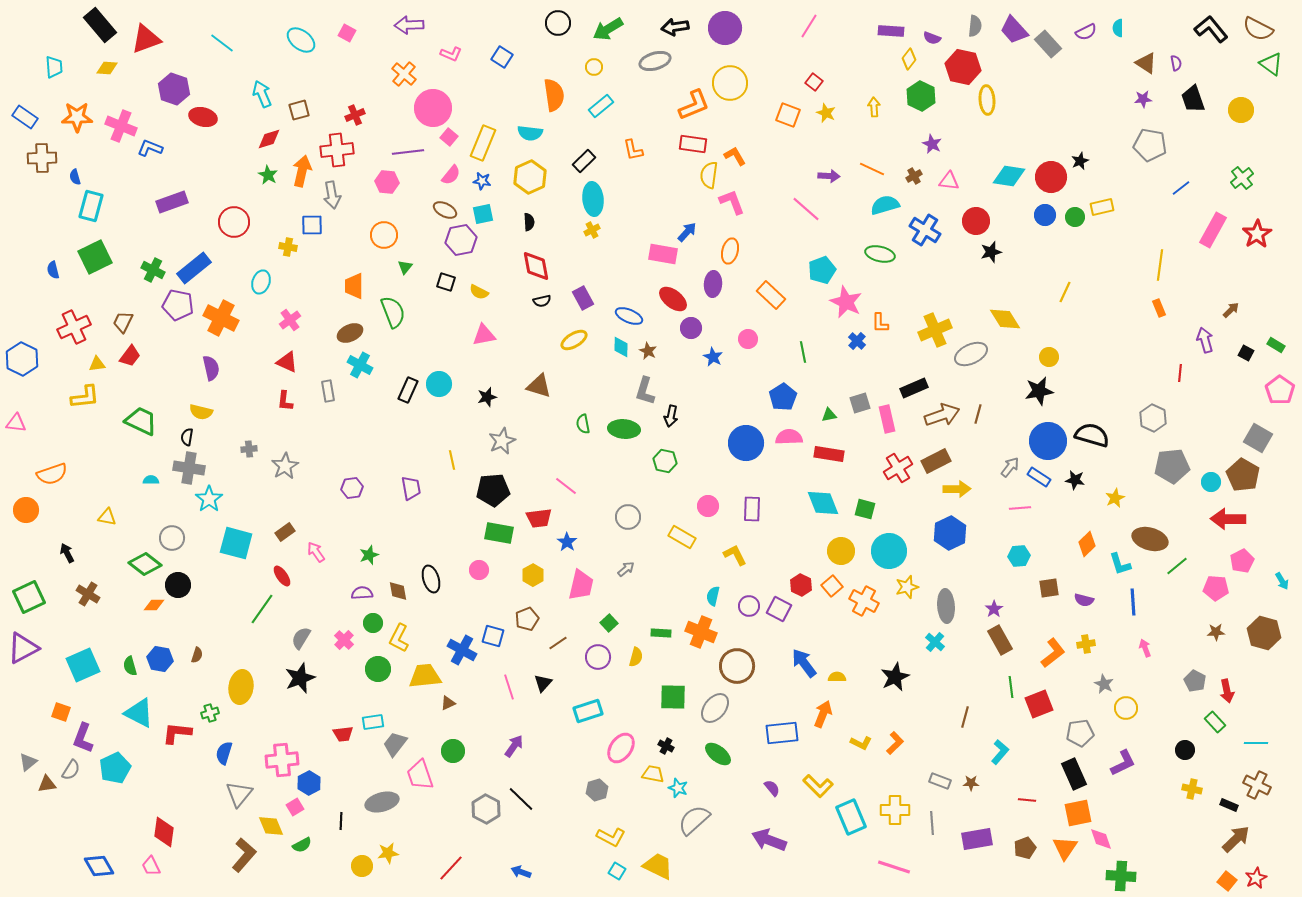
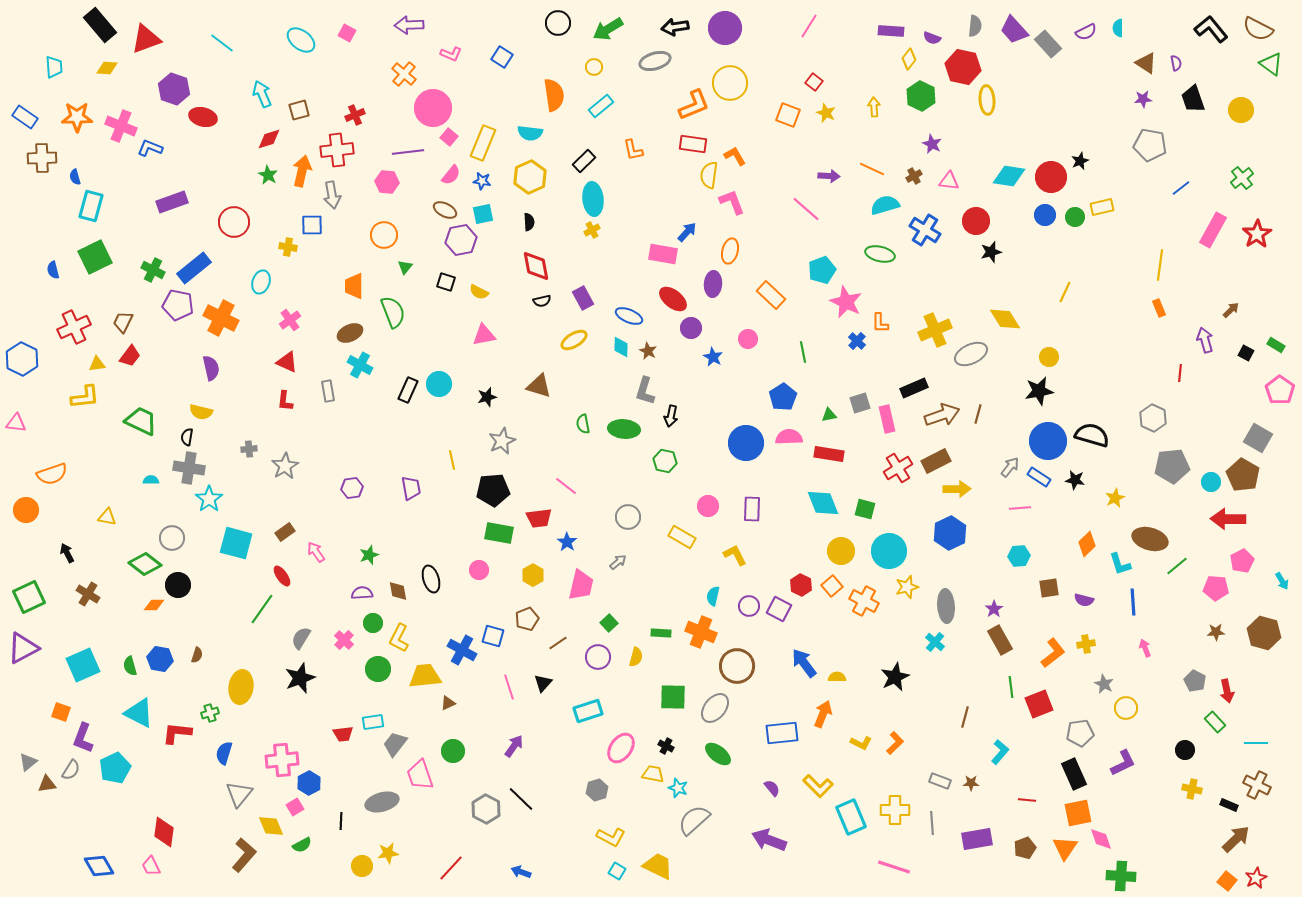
gray arrow at (626, 569): moved 8 px left, 7 px up
